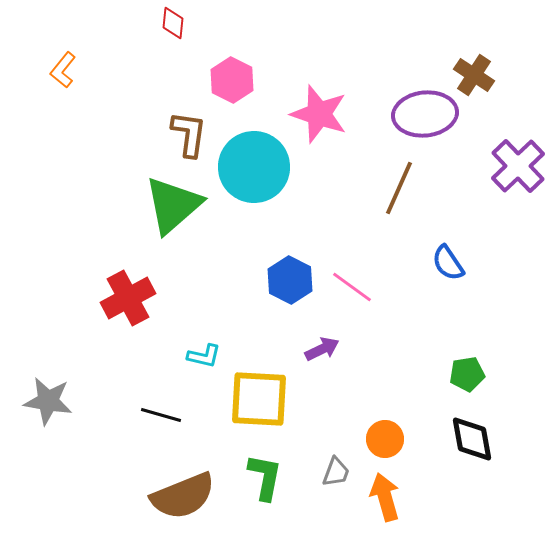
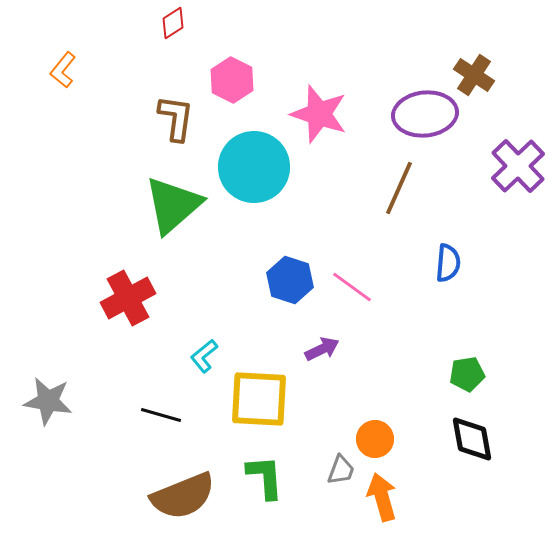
red diamond: rotated 52 degrees clockwise
brown L-shape: moved 13 px left, 16 px up
blue semicircle: rotated 141 degrees counterclockwise
blue hexagon: rotated 9 degrees counterclockwise
cyan L-shape: rotated 128 degrees clockwise
orange circle: moved 10 px left
gray trapezoid: moved 5 px right, 2 px up
green L-shape: rotated 15 degrees counterclockwise
orange arrow: moved 3 px left
